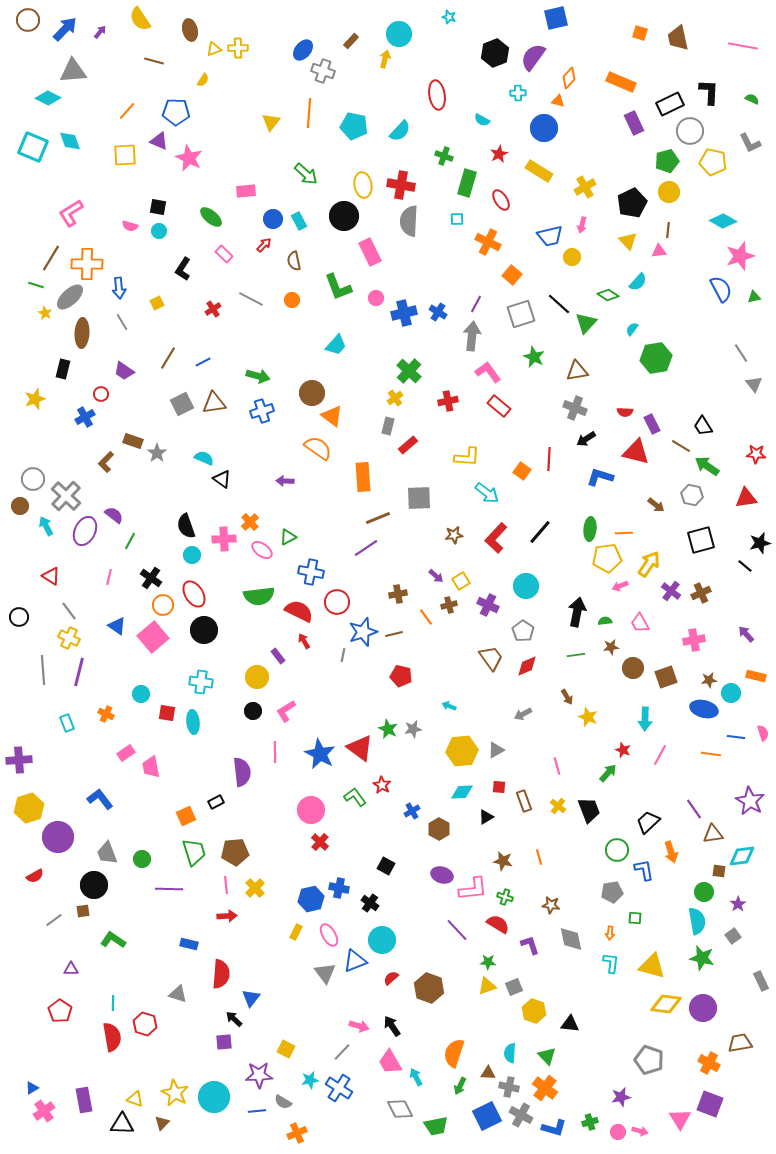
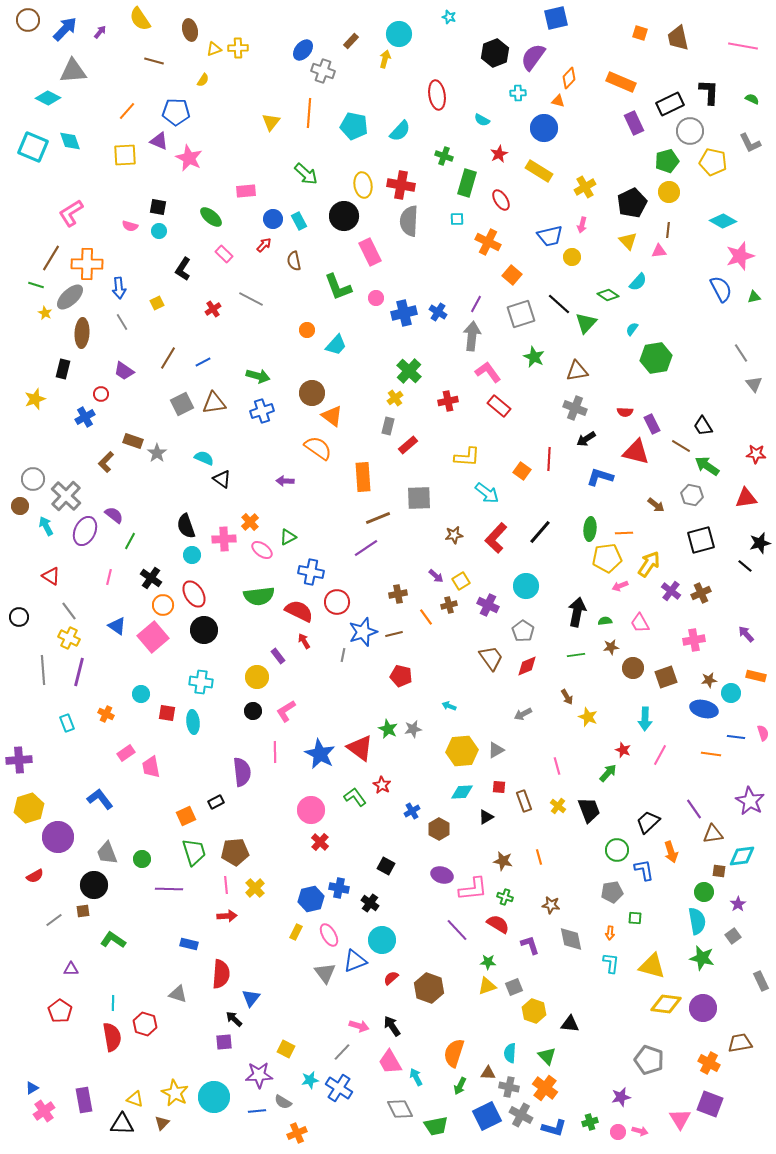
orange circle at (292, 300): moved 15 px right, 30 px down
